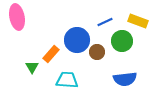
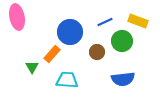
blue circle: moved 7 px left, 8 px up
orange rectangle: moved 1 px right
blue semicircle: moved 2 px left
